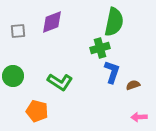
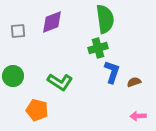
green semicircle: moved 9 px left, 3 px up; rotated 20 degrees counterclockwise
green cross: moved 2 px left
brown semicircle: moved 1 px right, 3 px up
orange pentagon: moved 1 px up
pink arrow: moved 1 px left, 1 px up
